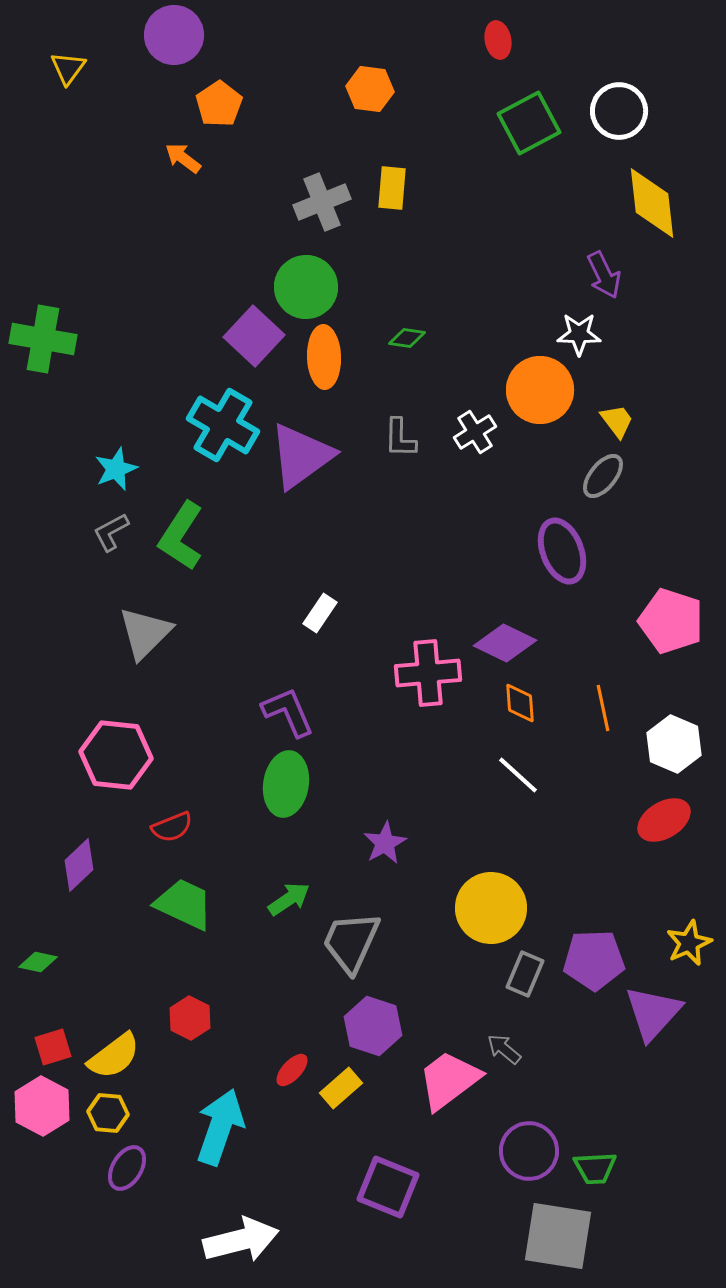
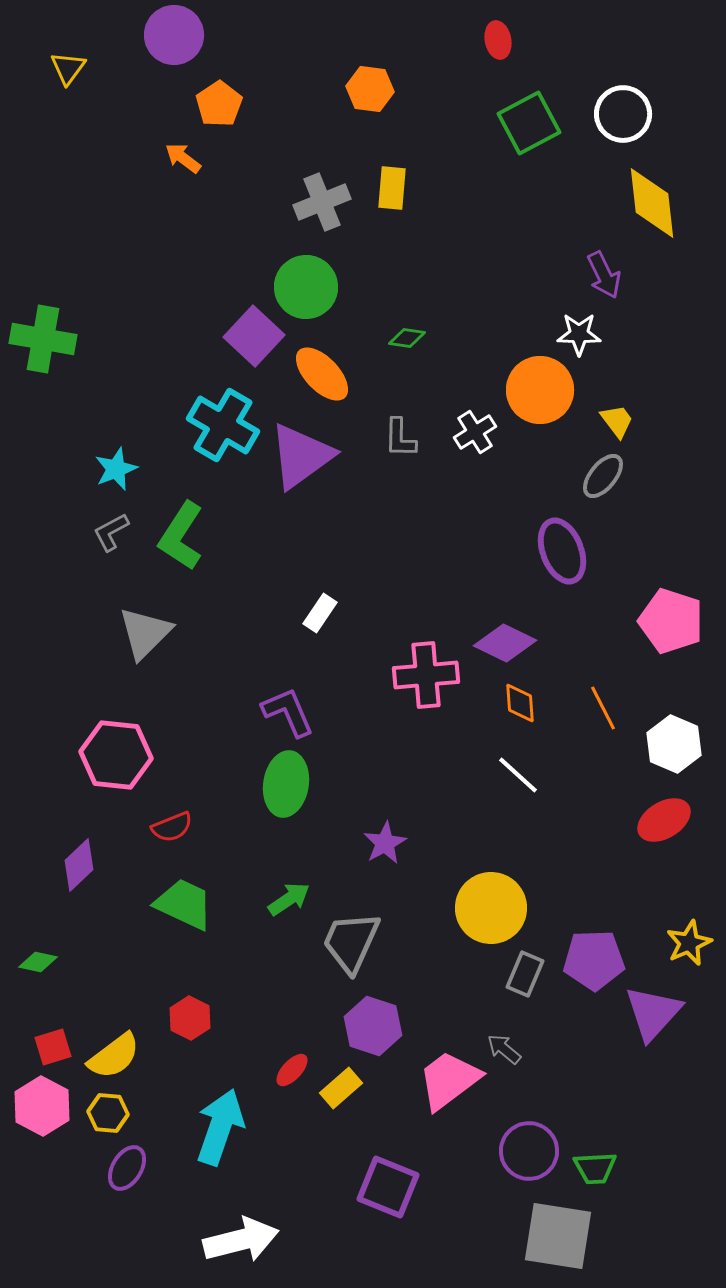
white circle at (619, 111): moved 4 px right, 3 px down
orange ellipse at (324, 357): moved 2 px left, 17 px down; rotated 42 degrees counterclockwise
pink cross at (428, 673): moved 2 px left, 2 px down
orange line at (603, 708): rotated 15 degrees counterclockwise
